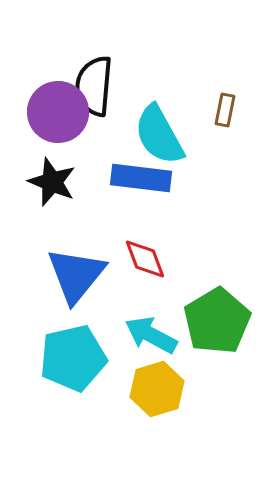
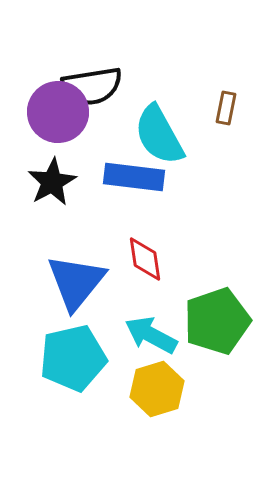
black semicircle: moved 2 px left; rotated 104 degrees counterclockwise
brown rectangle: moved 1 px right, 2 px up
blue rectangle: moved 7 px left, 1 px up
black star: rotated 21 degrees clockwise
red diamond: rotated 12 degrees clockwise
blue triangle: moved 7 px down
green pentagon: rotated 12 degrees clockwise
